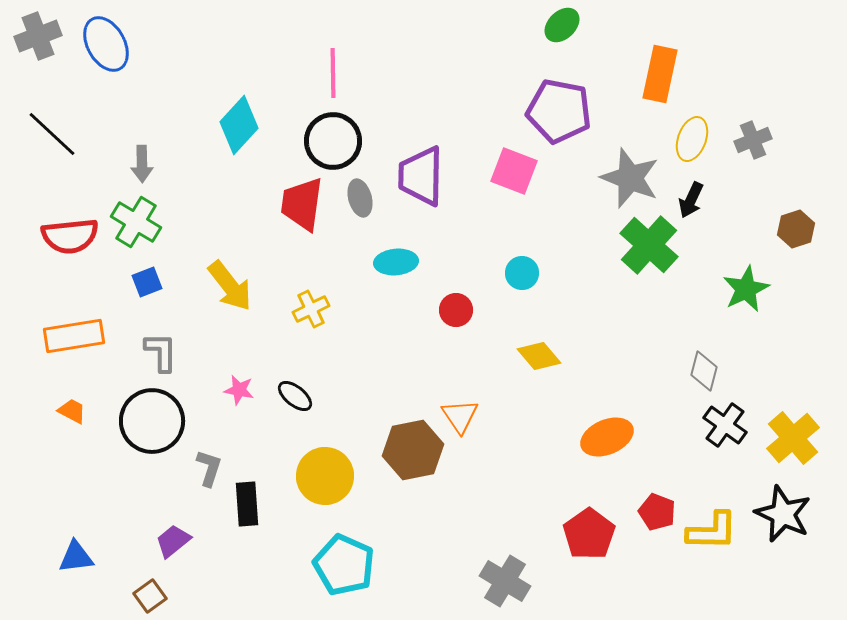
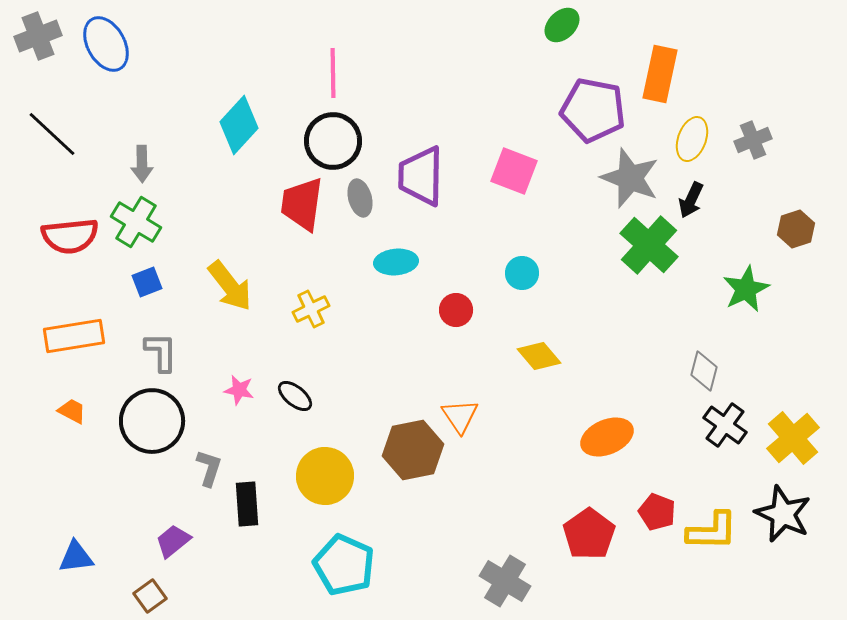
purple pentagon at (559, 111): moved 34 px right, 1 px up
